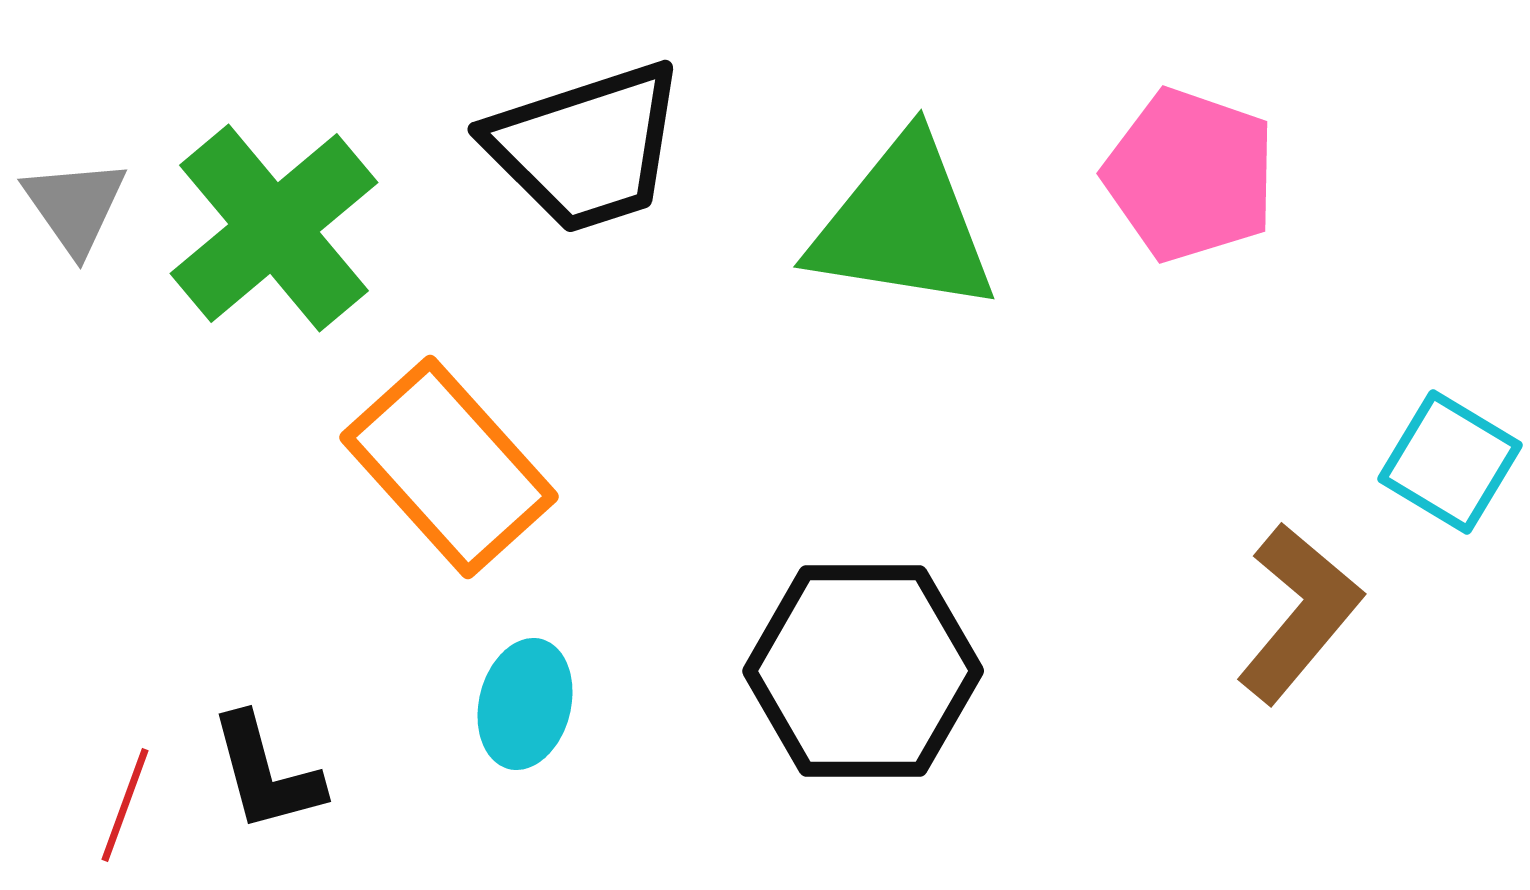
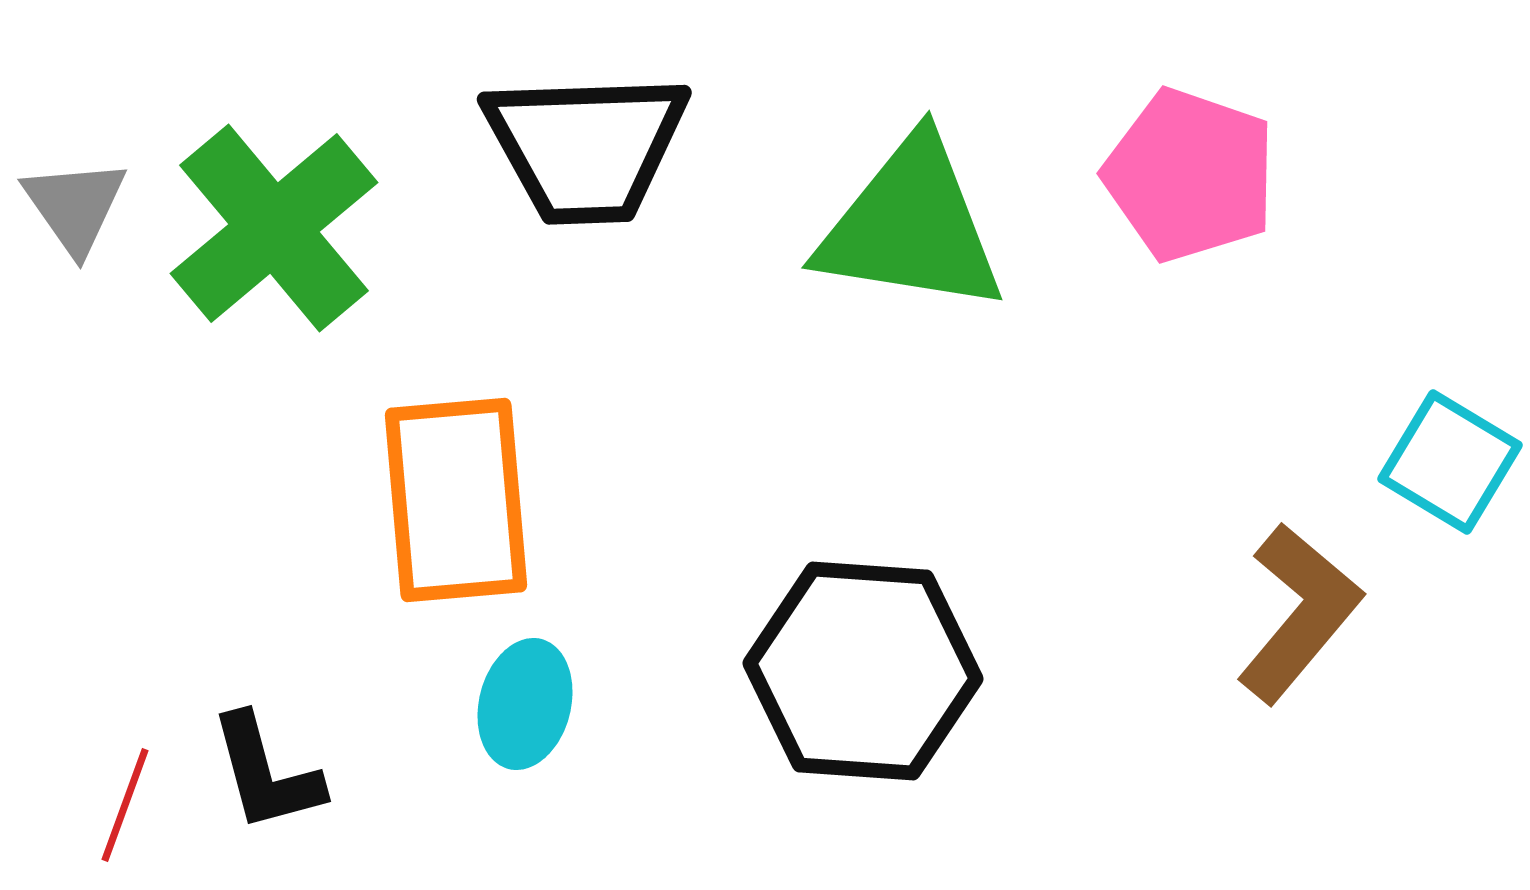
black trapezoid: rotated 16 degrees clockwise
green triangle: moved 8 px right, 1 px down
orange rectangle: moved 7 px right, 33 px down; rotated 37 degrees clockwise
black hexagon: rotated 4 degrees clockwise
